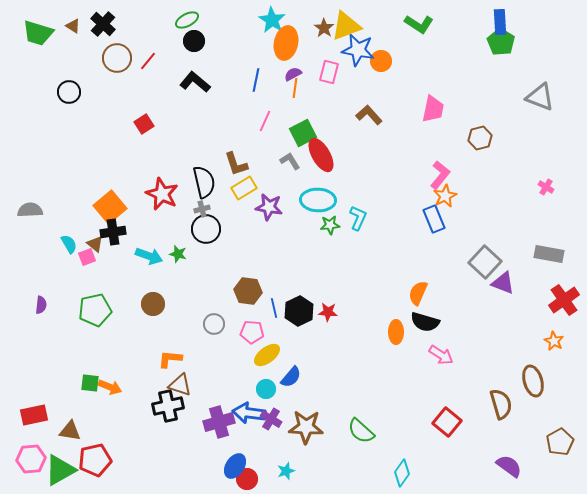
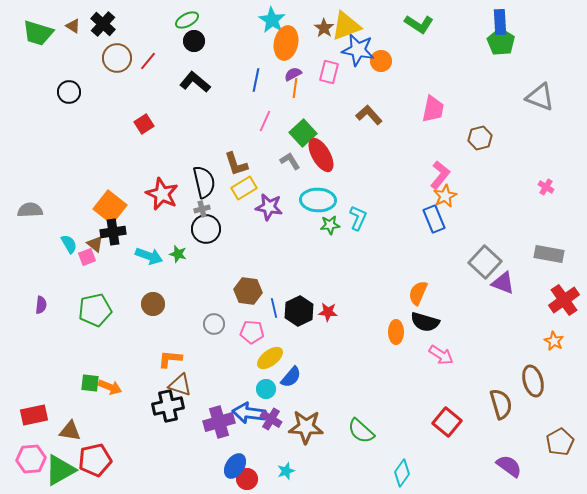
green square at (303, 133): rotated 16 degrees counterclockwise
orange square at (110, 207): rotated 12 degrees counterclockwise
yellow ellipse at (267, 355): moved 3 px right, 3 px down
